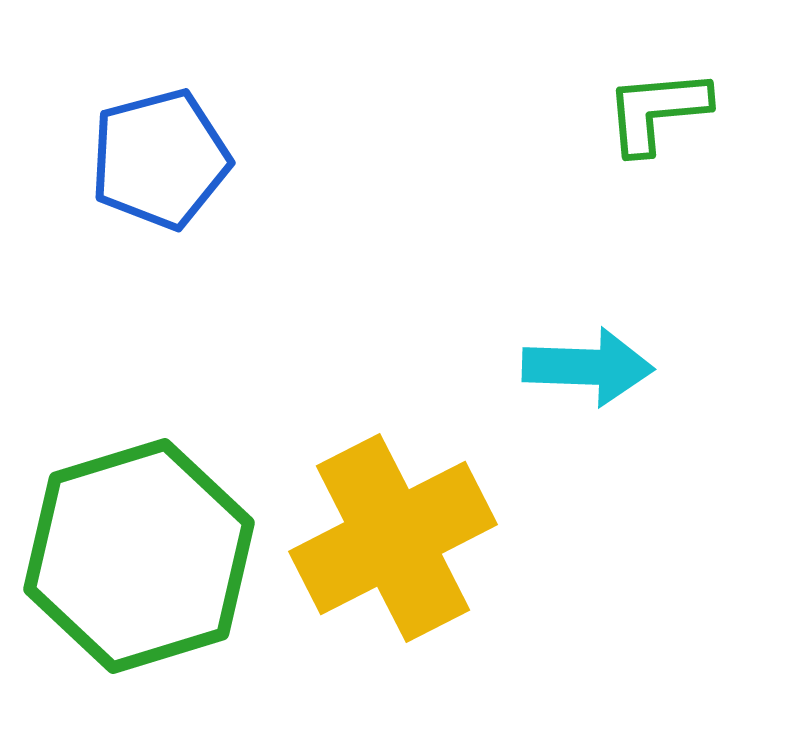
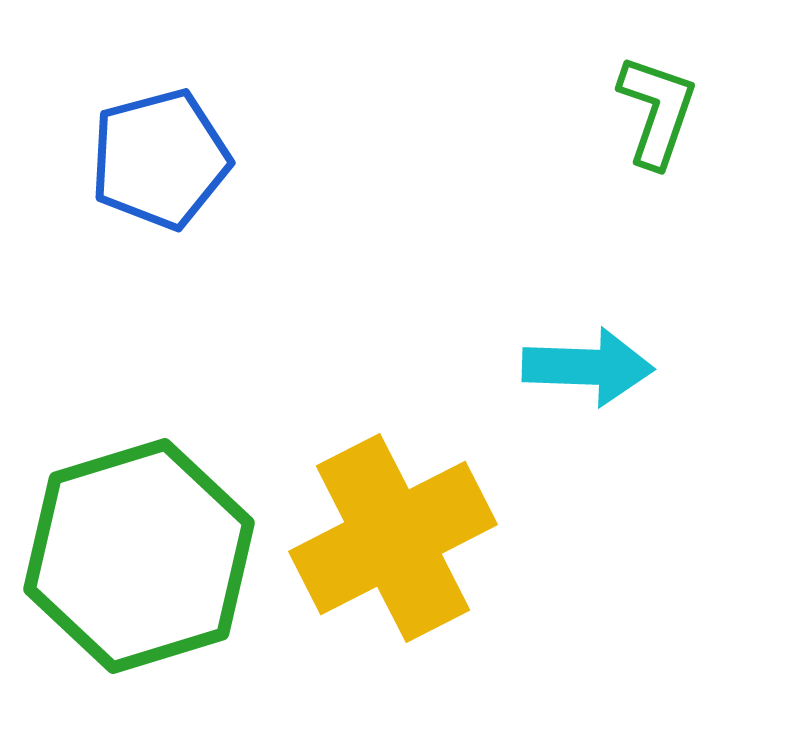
green L-shape: rotated 114 degrees clockwise
